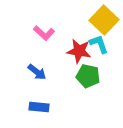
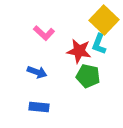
cyan L-shape: rotated 140 degrees counterclockwise
blue arrow: rotated 18 degrees counterclockwise
